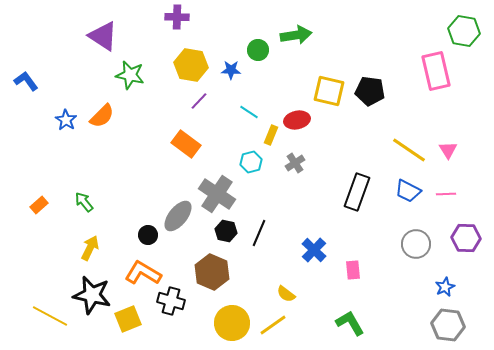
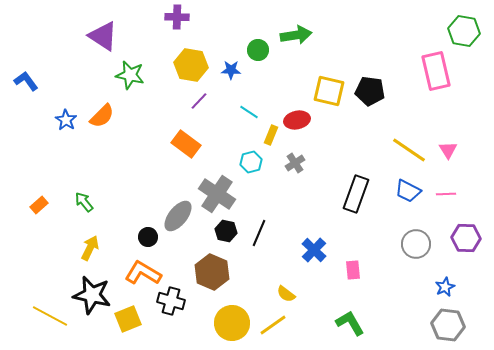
black rectangle at (357, 192): moved 1 px left, 2 px down
black circle at (148, 235): moved 2 px down
